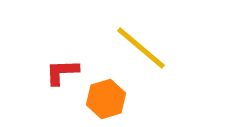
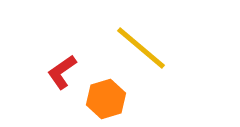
red L-shape: rotated 33 degrees counterclockwise
